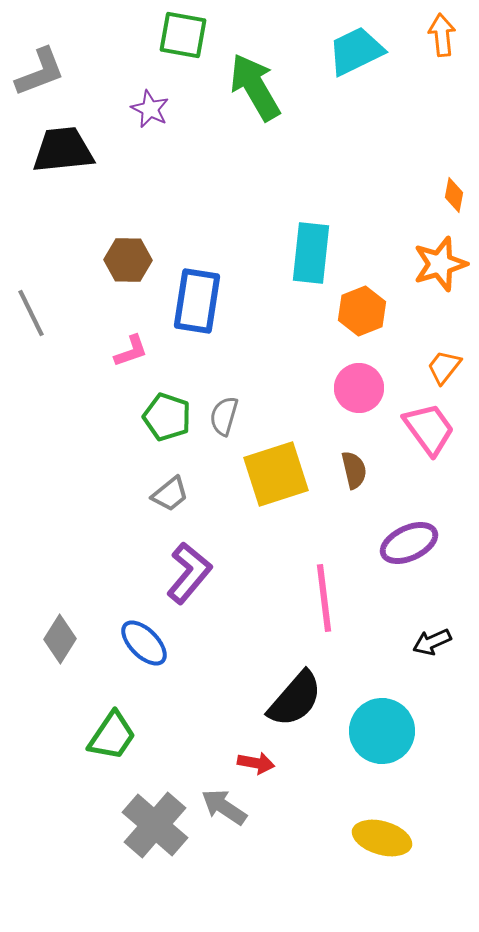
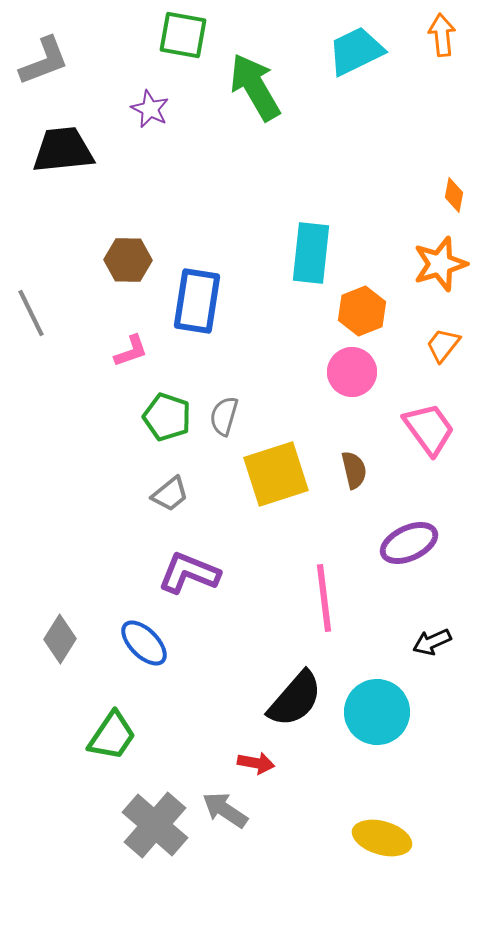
gray L-shape: moved 4 px right, 11 px up
orange trapezoid: moved 1 px left, 22 px up
pink circle: moved 7 px left, 16 px up
purple L-shape: rotated 108 degrees counterclockwise
cyan circle: moved 5 px left, 19 px up
gray arrow: moved 1 px right, 3 px down
